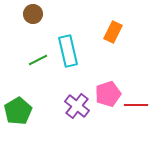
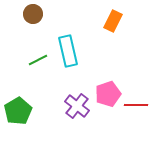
orange rectangle: moved 11 px up
